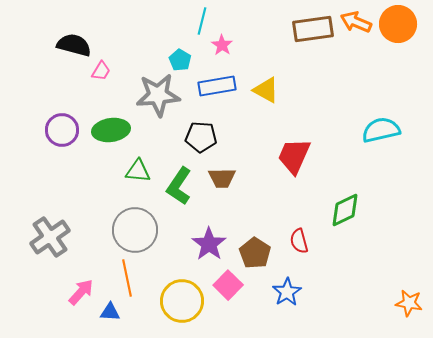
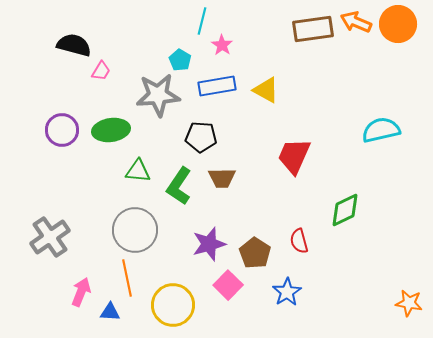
purple star: rotated 20 degrees clockwise
pink arrow: rotated 20 degrees counterclockwise
yellow circle: moved 9 px left, 4 px down
